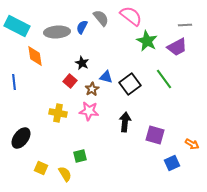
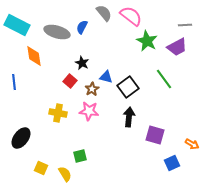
gray semicircle: moved 3 px right, 5 px up
cyan rectangle: moved 1 px up
gray ellipse: rotated 20 degrees clockwise
orange diamond: moved 1 px left
black square: moved 2 px left, 3 px down
black arrow: moved 4 px right, 5 px up
